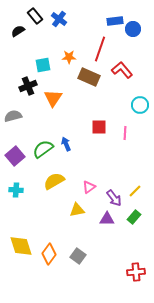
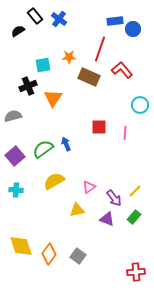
purple triangle: rotated 21 degrees clockwise
